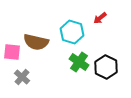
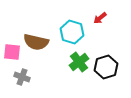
green cross: rotated 18 degrees clockwise
black hexagon: rotated 15 degrees clockwise
gray cross: rotated 21 degrees counterclockwise
